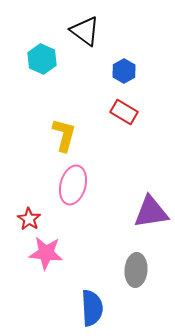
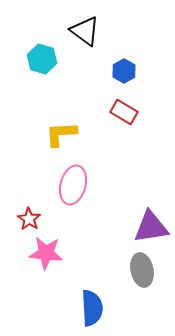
cyan hexagon: rotated 8 degrees counterclockwise
yellow L-shape: moved 3 px left, 1 px up; rotated 108 degrees counterclockwise
purple triangle: moved 15 px down
gray ellipse: moved 6 px right; rotated 16 degrees counterclockwise
